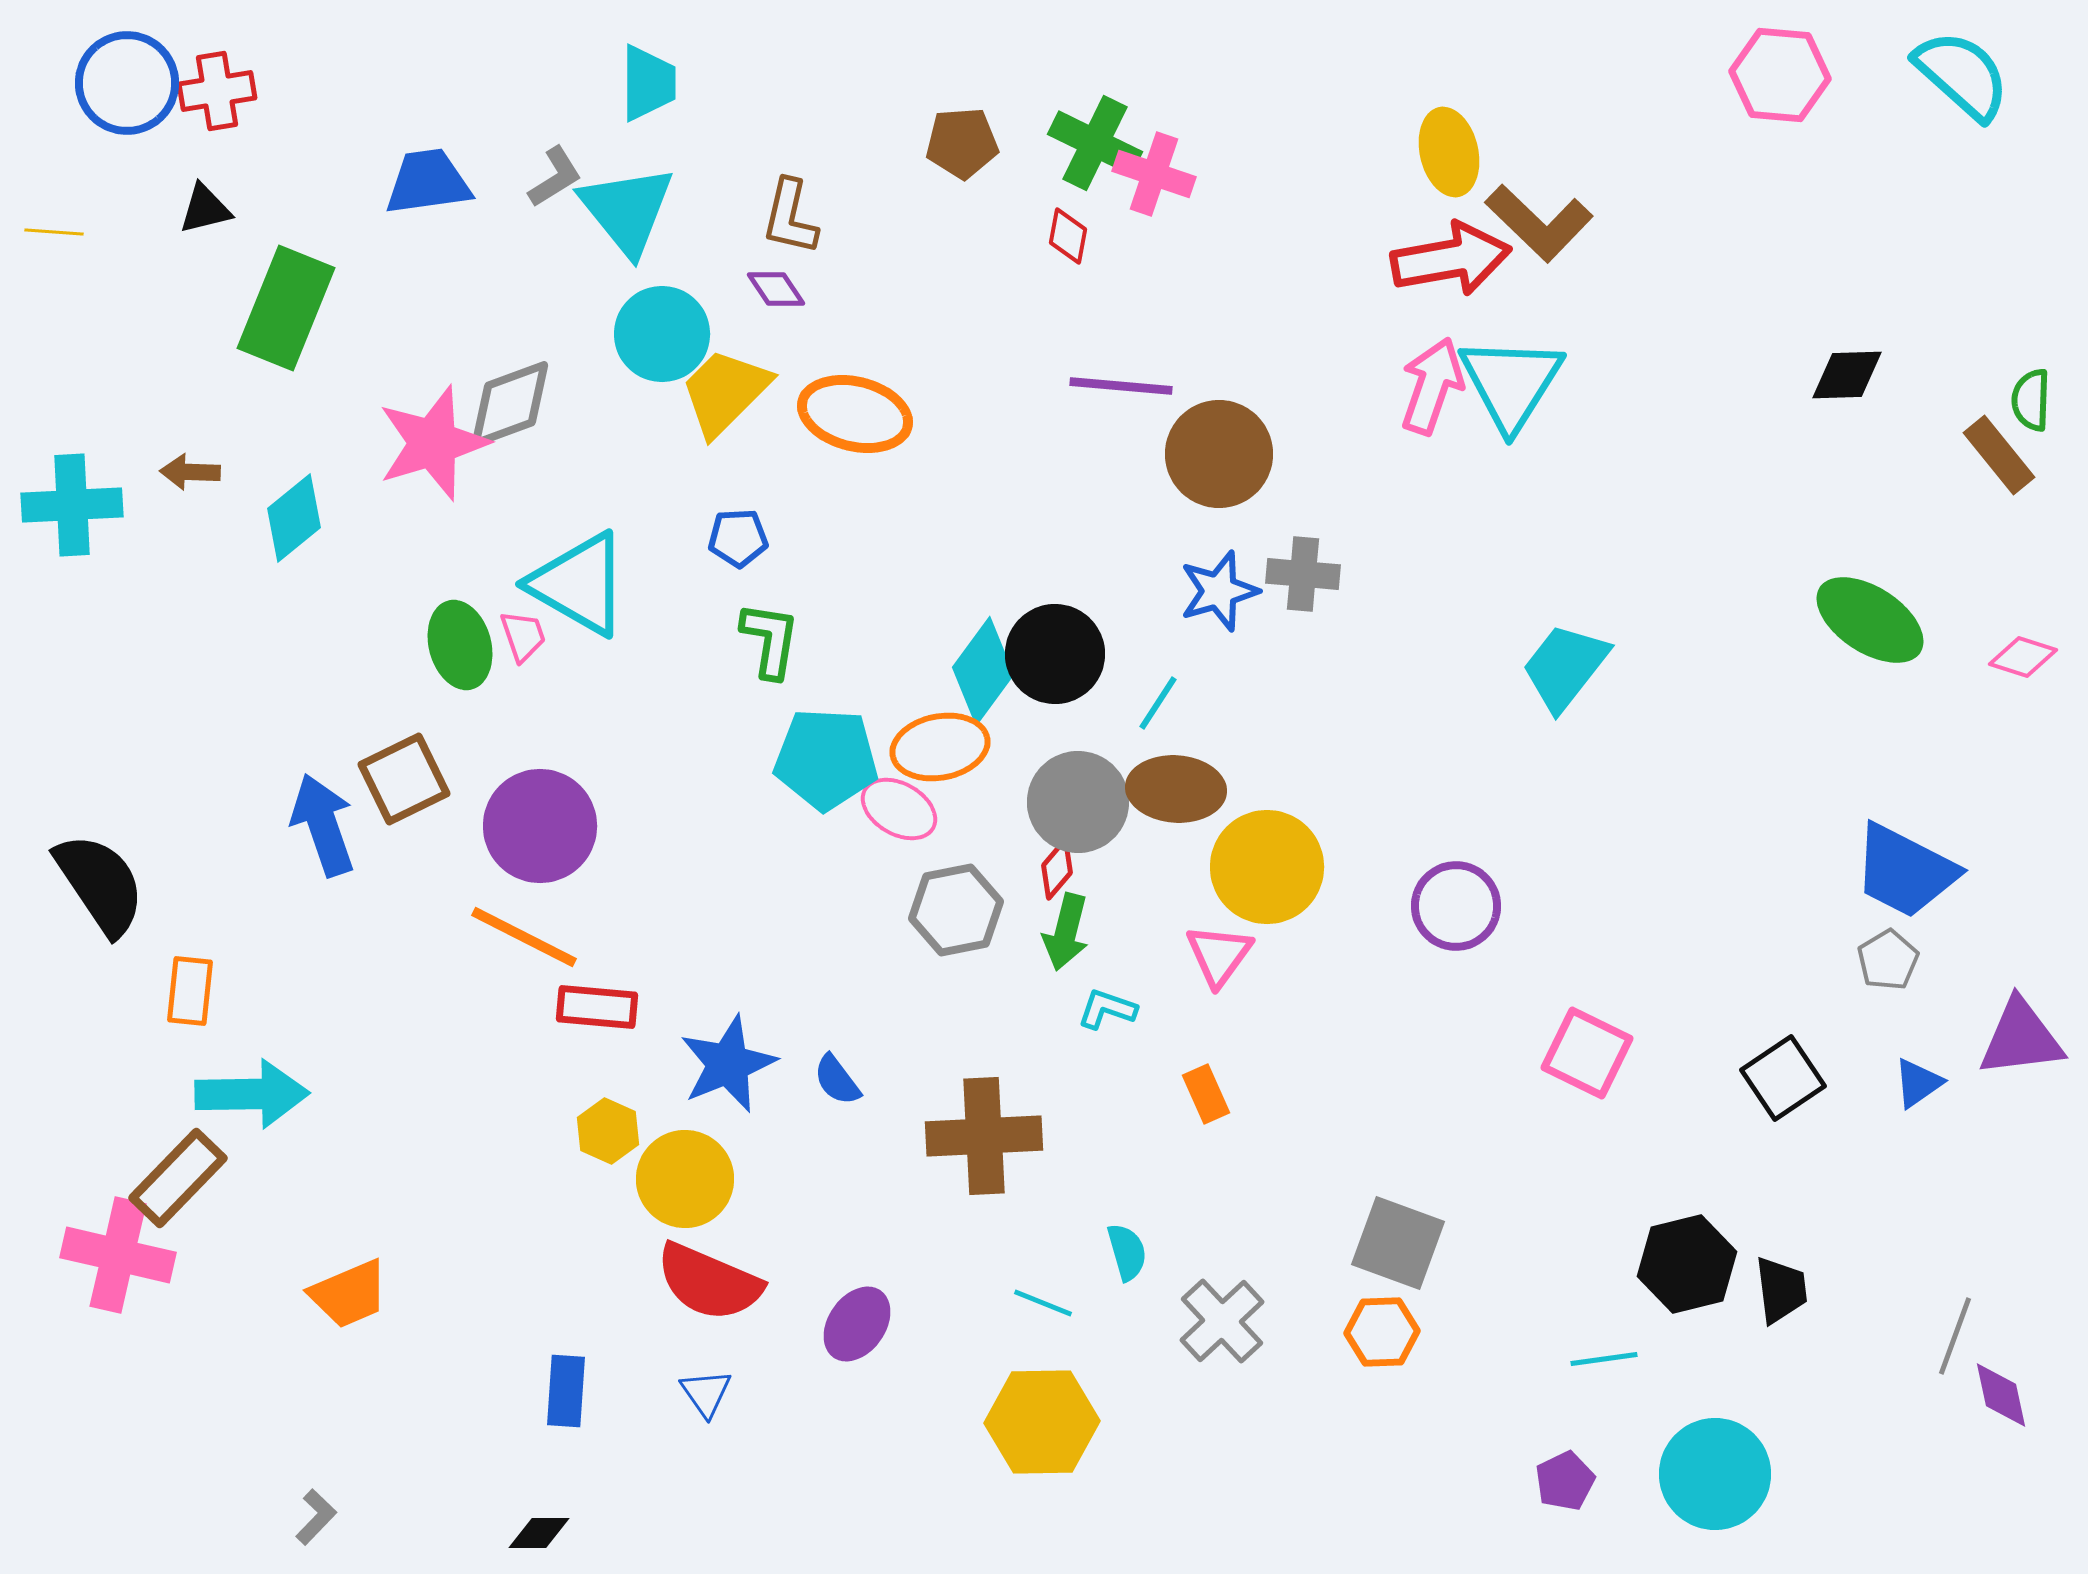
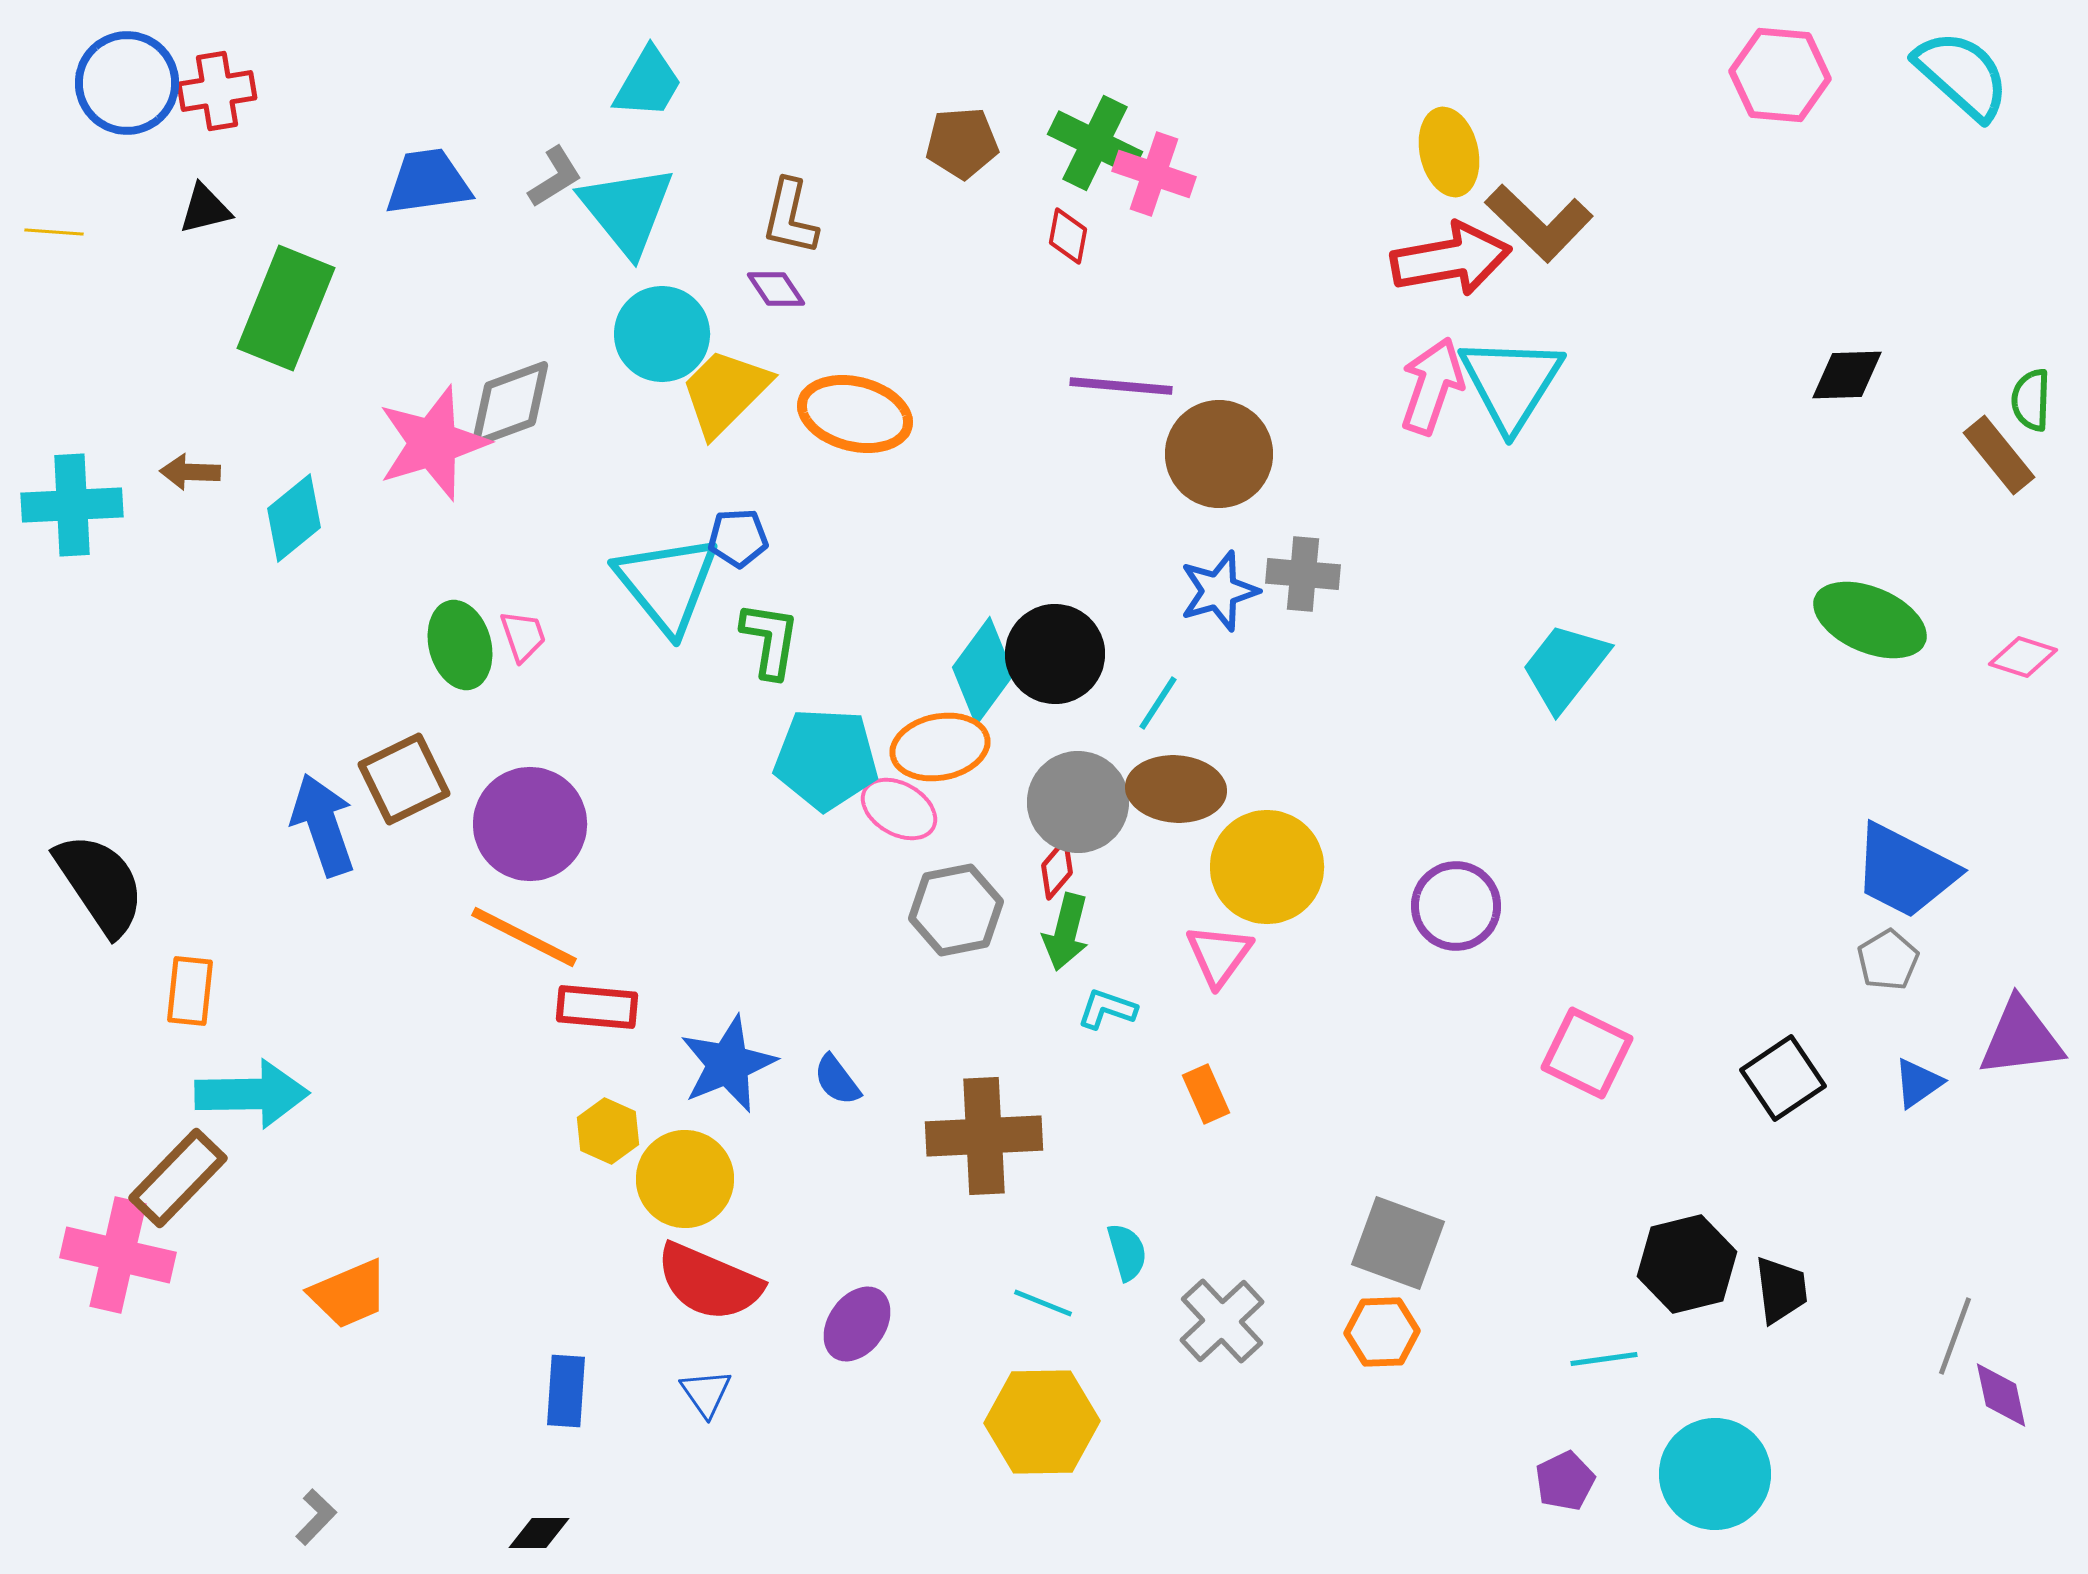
cyan trapezoid at (648, 83): rotated 30 degrees clockwise
cyan triangle at (579, 584): moved 88 px right; rotated 21 degrees clockwise
green ellipse at (1870, 620): rotated 10 degrees counterclockwise
purple circle at (540, 826): moved 10 px left, 2 px up
